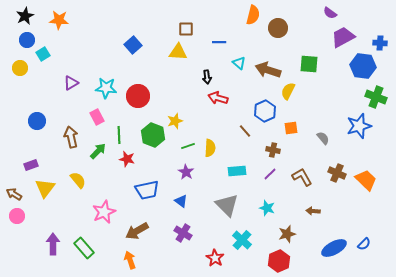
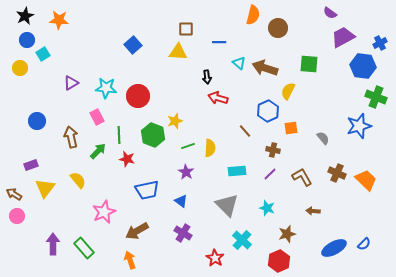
blue cross at (380, 43): rotated 32 degrees counterclockwise
brown arrow at (268, 70): moved 3 px left, 2 px up
blue hexagon at (265, 111): moved 3 px right
